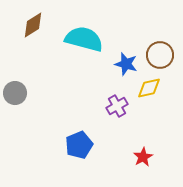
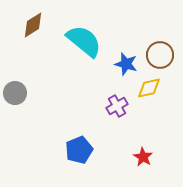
cyan semicircle: moved 2 px down; rotated 24 degrees clockwise
blue pentagon: moved 5 px down
red star: rotated 12 degrees counterclockwise
